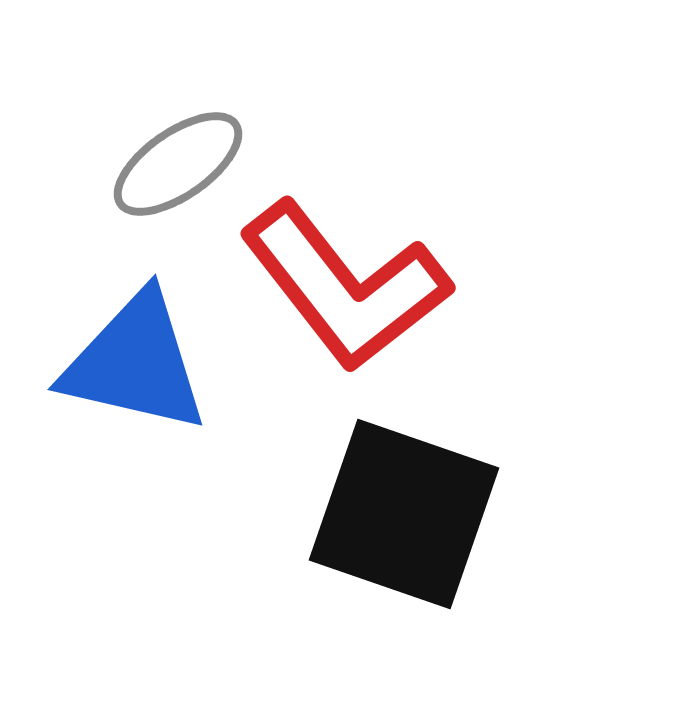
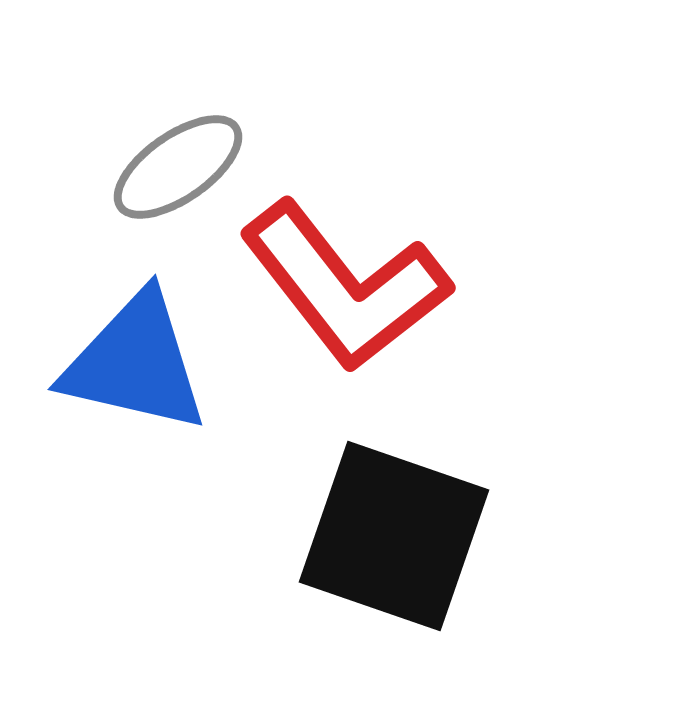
gray ellipse: moved 3 px down
black square: moved 10 px left, 22 px down
